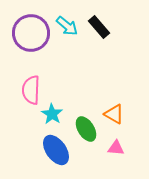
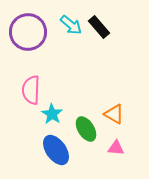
cyan arrow: moved 4 px right, 1 px up
purple circle: moved 3 px left, 1 px up
